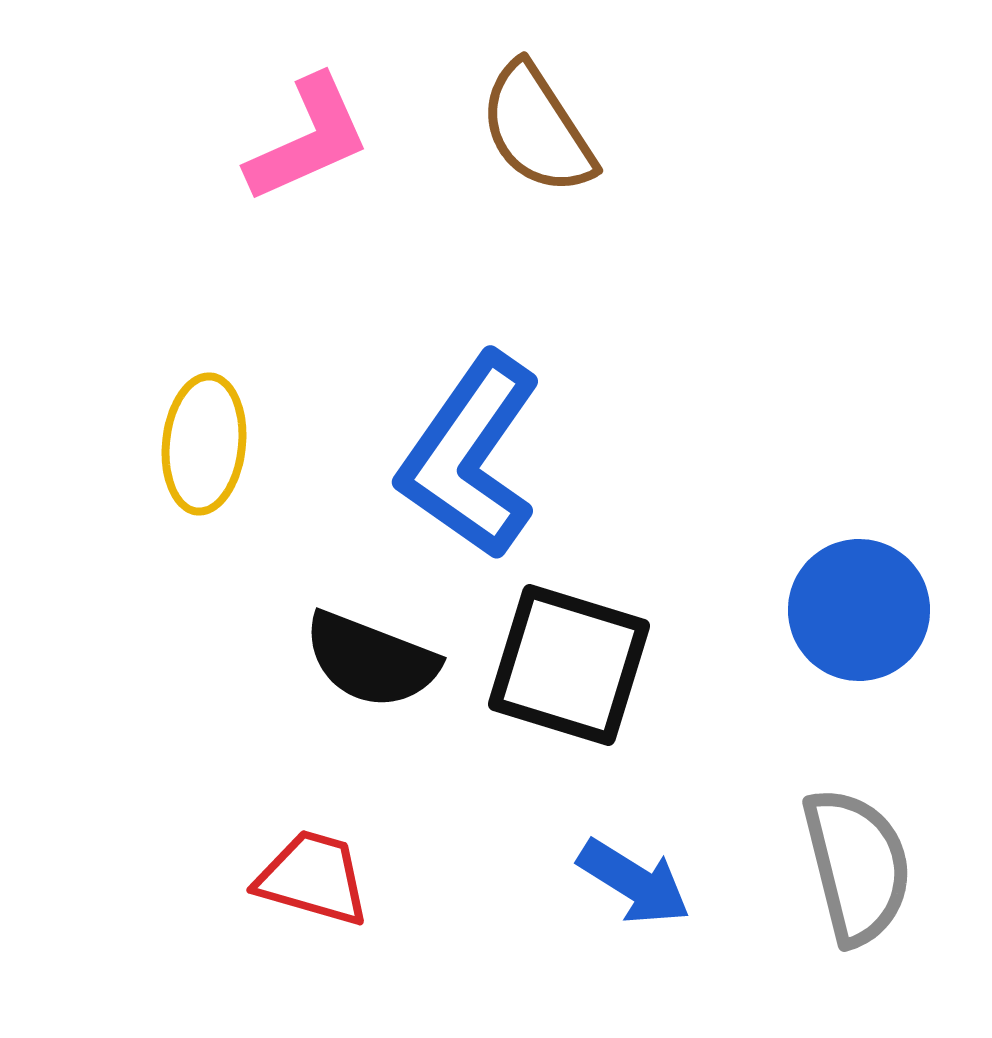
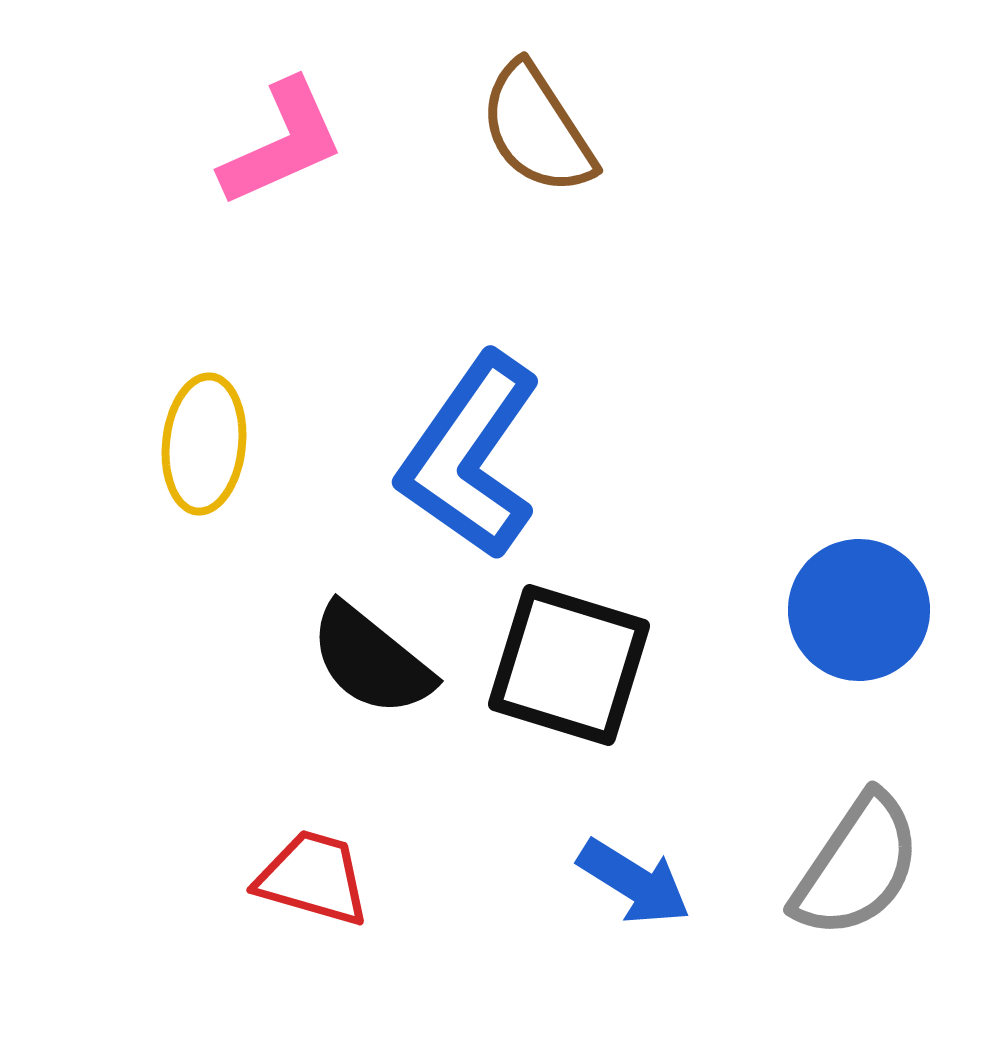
pink L-shape: moved 26 px left, 4 px down
black semicircle: rotated 18 degrees clockwise
gray semicircle: rotated 48 degrees clockwise
